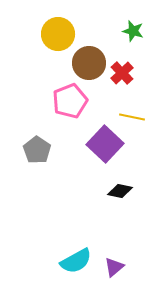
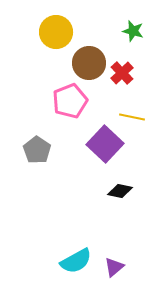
yellow circle: moved 2 px left, 2 px up
